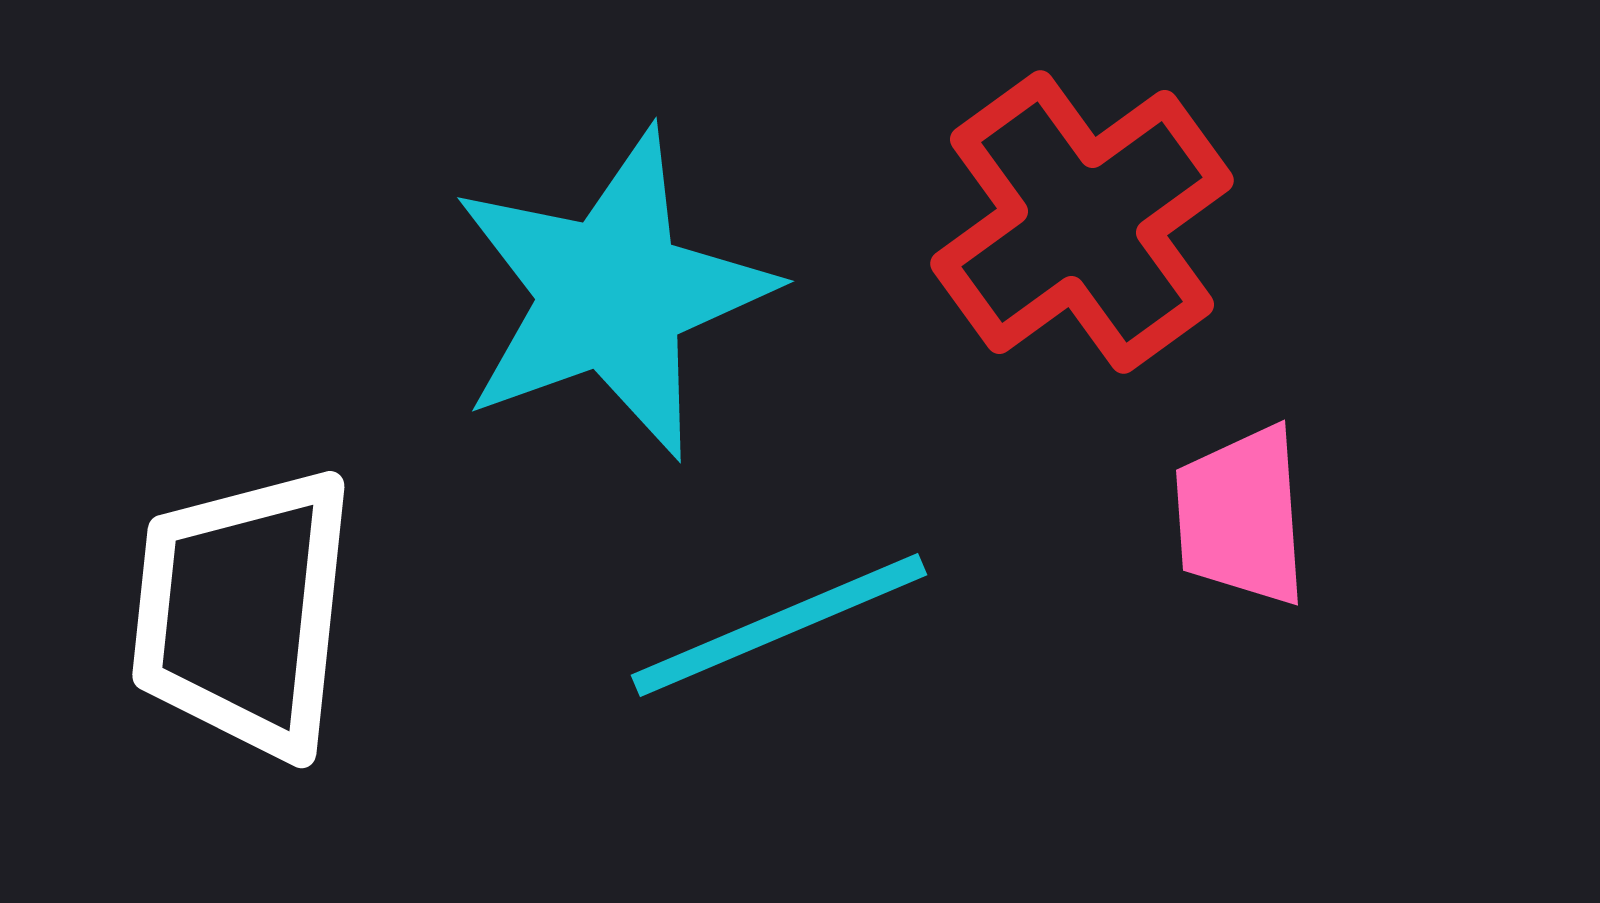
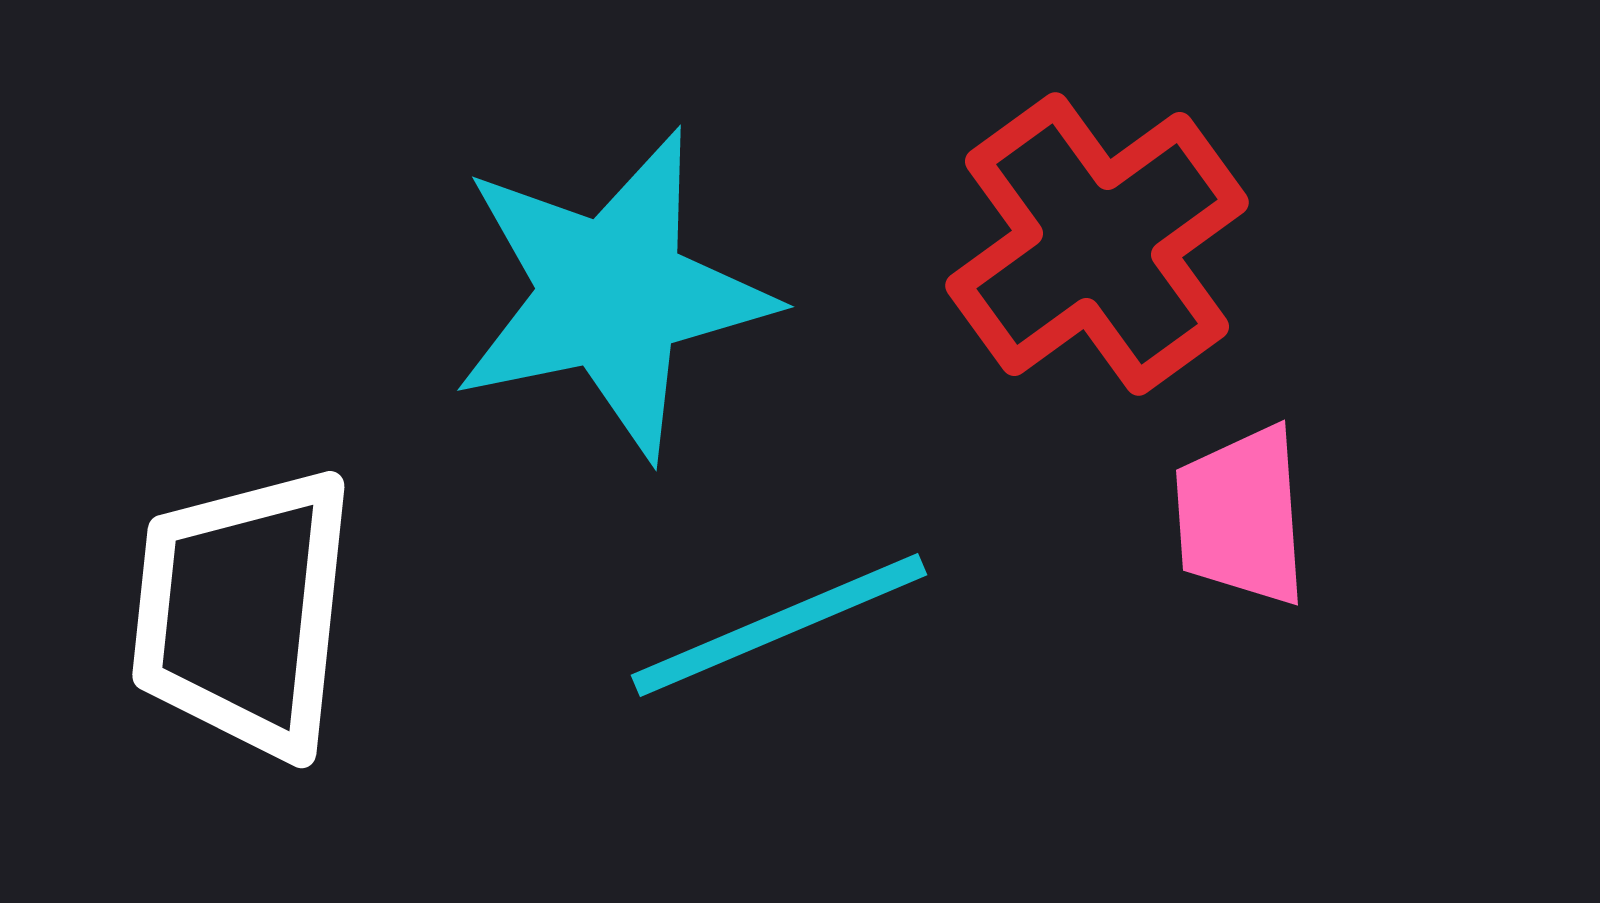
red cross: moved 15 px right, 22 px down
cyan star: rotated 8 degrees clockwise
